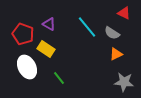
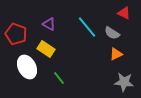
red pentagon: moved 7 px left
